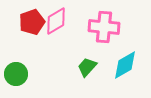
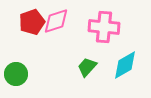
pink diamond: rotated 12 degrees clockwise
